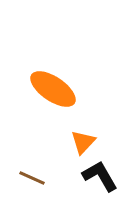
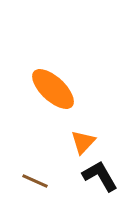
orange ellipse: rotated 9 degrees clockwise
brown line: moved 3 px right, 3 px down
